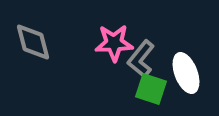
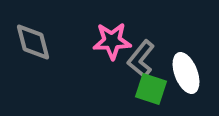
pink star: moved 2 px left, 2 px up
